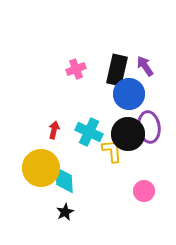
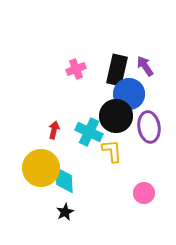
black circle: moved 12 px left, 18 px up
pink circle: moved 2 px down
